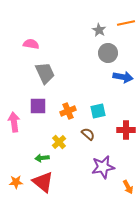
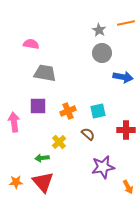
gray circle: moved 6 px left
gray trapezoid: rotated 55 degrees counterclockwise
red triangle: rotated 10 degrees clockwise
